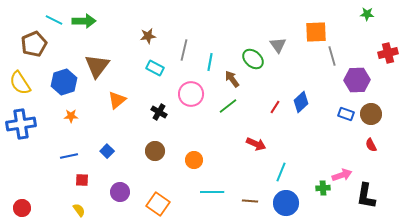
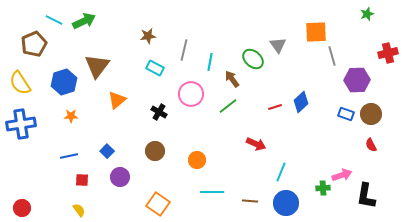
green star at (367, 14): rotated 24 degrees counterclockwise
green arrow at (84, 21): rotated 25 degrees counterclockwise
red line at (275, 107): rotated 40 degrees clockwise
orange circle at (194, 160): moved 3 px right
purple circle at (120, 192): moved 15 px up
